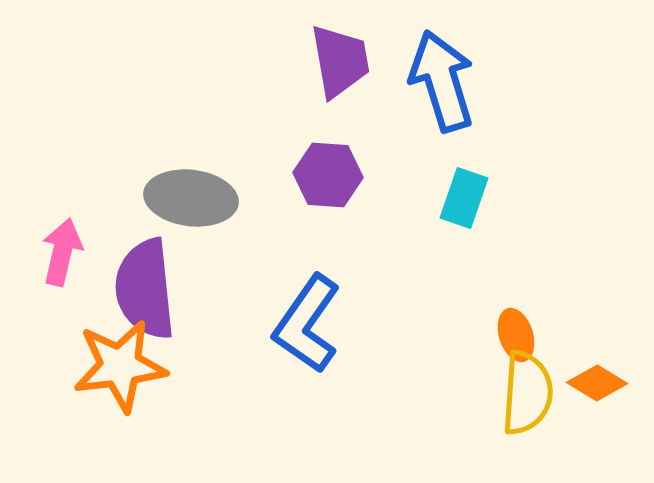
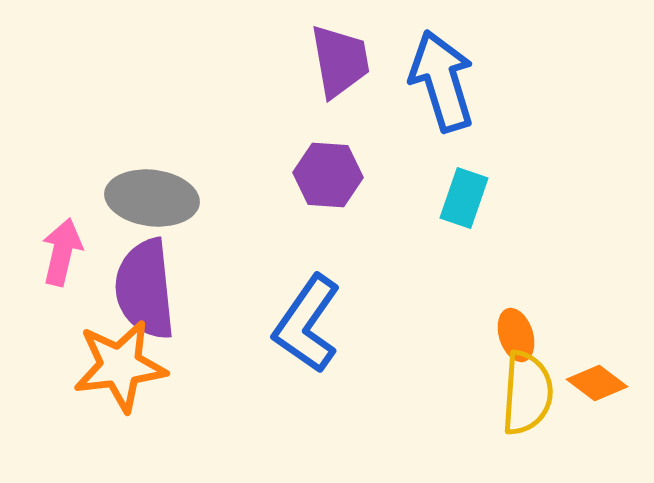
gray ellipse: moved 39 px left
orange diamond: rotated 6 degrees clockwise
